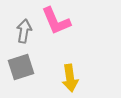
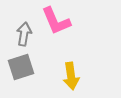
gray arrow: moved 3 px down
yellow arrow: moved 1 px right, 2 px up
